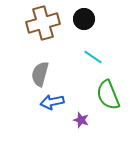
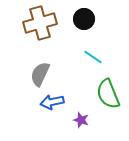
brown cross: moved 3 px left
gray semicircle: rotated 10 degrees clockwise
green semicircle: moved 1 px up
